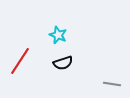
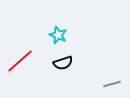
red line: rotated 16 degrees clockwise
gray line: rotated 24 degrees counterclockwise
